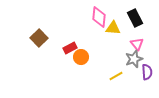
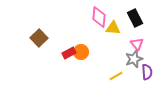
red rectangle: moved 1 px left, 5 px down
orange circle: moved 5 px up
